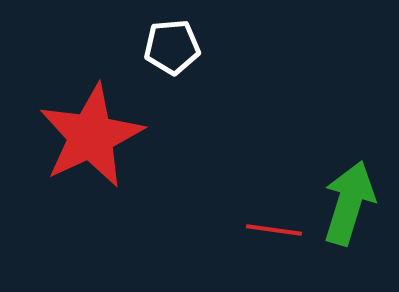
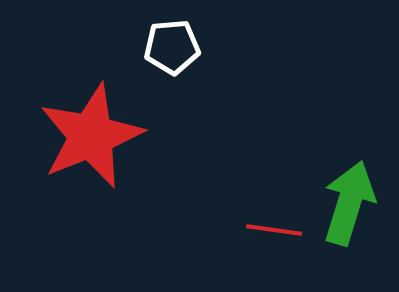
red star: rotated 3 degrees clockwise
